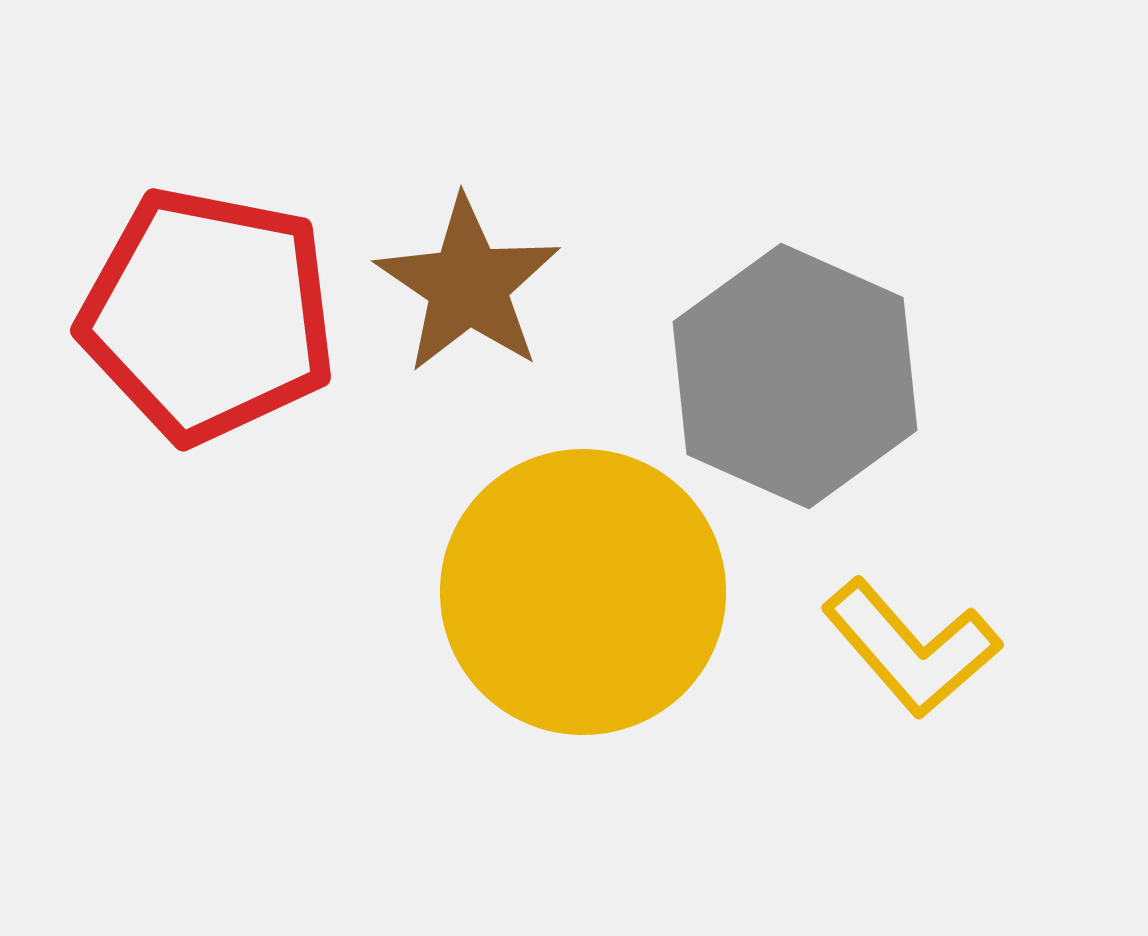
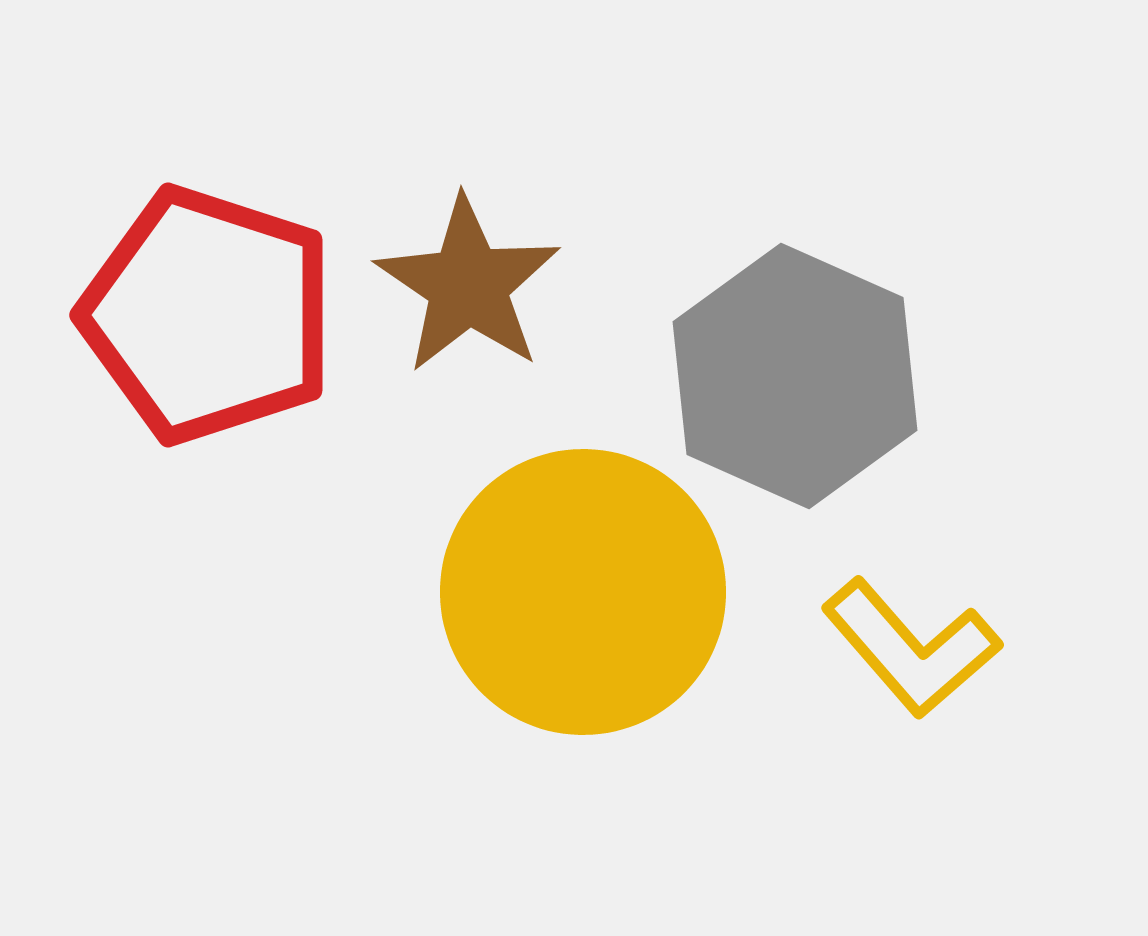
red pentagon: rotated 7 degrees clockwise
